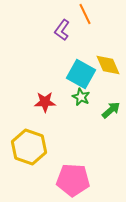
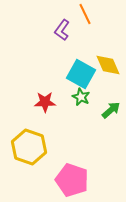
pink pentagon: moved 1 px left; rotated 16 degrees clockwise
